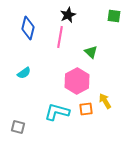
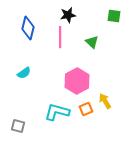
black star: rotated 14 degrees clockwise
pink line: rotated 10 degrees counterclockwise
green triangle: moved 1 px right, 10 px up
orange square: rotated 16 degrees counterclockwise
gray square: moved 1 px up
